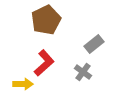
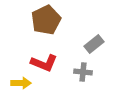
red L-shape: rotated 64 degrees clockwise
gray cross: rotated 30 degrees counterclockwise
yellow arrow: moved 2 px left, 1 px up
